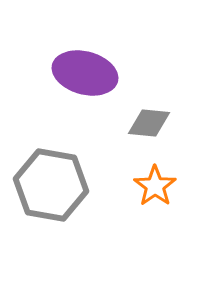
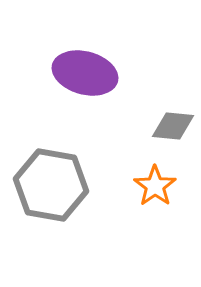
gray diamond: moved 24 px right, 3 px down
